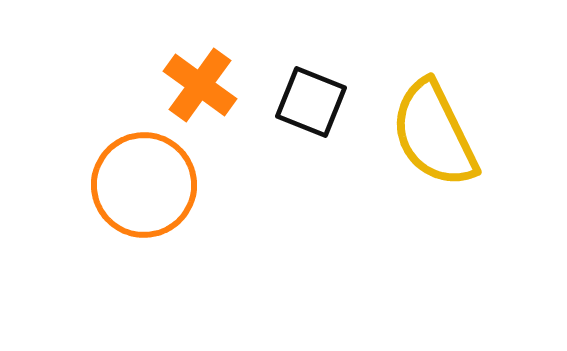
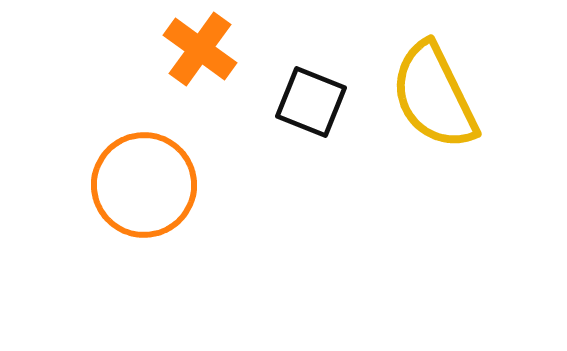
orange cross: moved 36 px up
yellow semicircle: moved 38 px up
